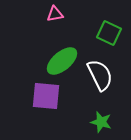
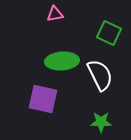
green ellipse: rotated 36 degrees clockwise
purple square: moved 3 px left, 3 px down; rotated 8 degrees clockwise
green star: rotated 15 degrees counterclockwise
